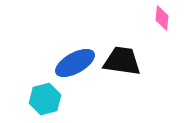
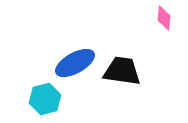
pink diamond: moved 2 px right
black trapezoid: moved 10 px down
